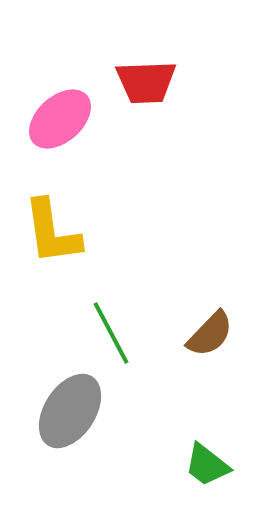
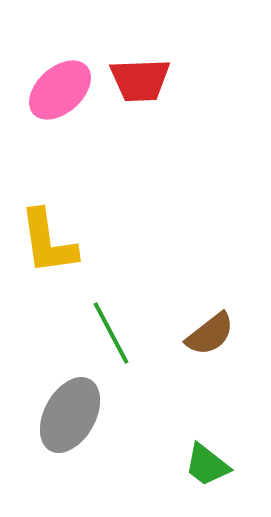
red trapezoid: moved 6 px left, 2 px up
pink ellipse: moved 29 px up
yellow L-shape: moved 4 px left, 10 px down
brown semicircle: rotated 8 degrees clockwise
gray ellipse: moved 4 px down; rotated 4 degrees counterclockwise
